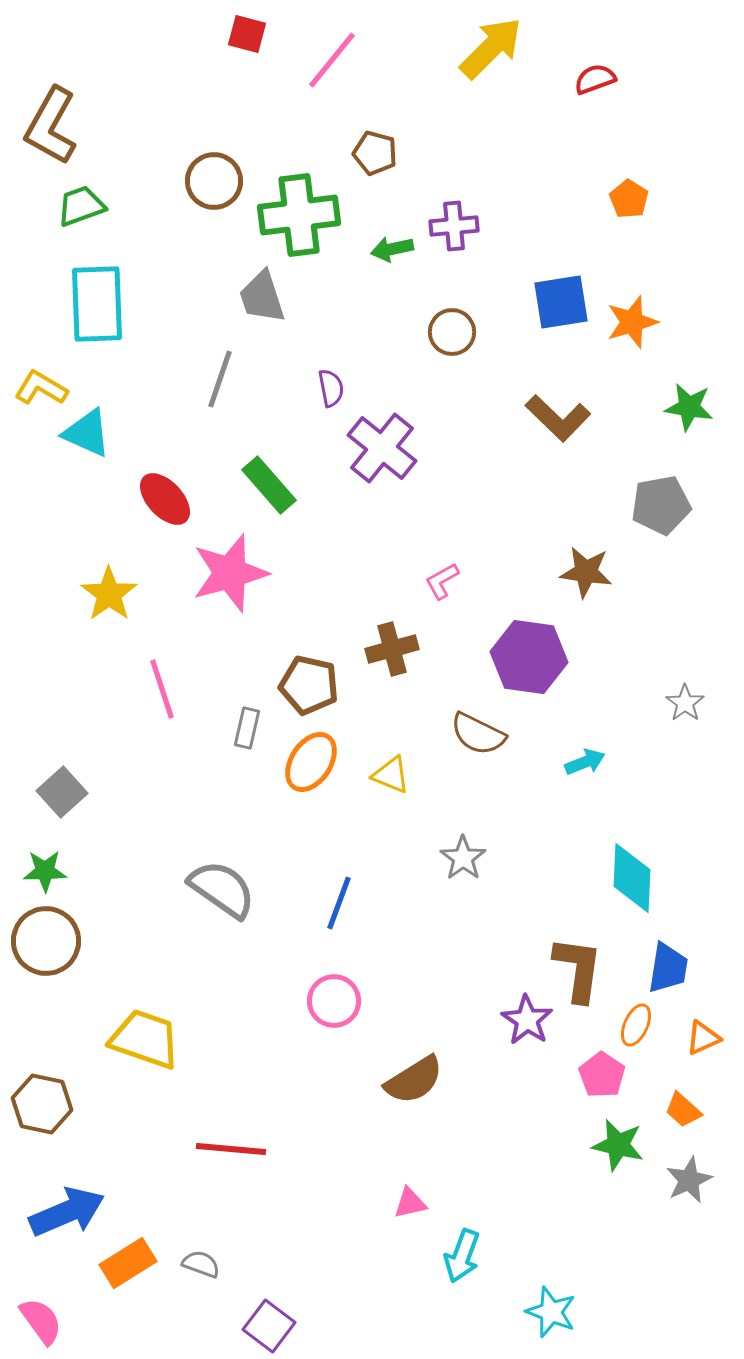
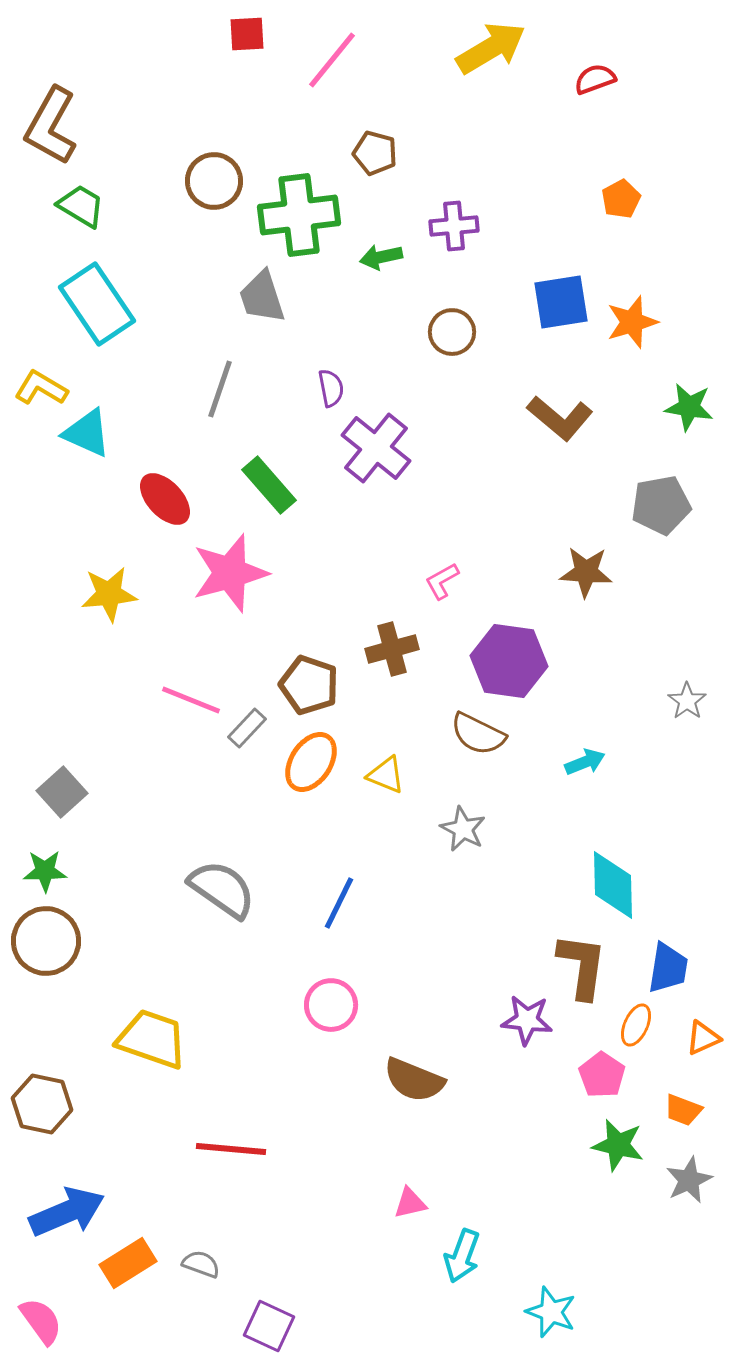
red square at (247, 34): rotated 18 degrees counterclockwise
yellow arrow at (491, 48): rotated 14 degrees clockwise
orange pentagon at (629, 199): moved 8 px left; rotated 12 degrees clockwise
green trapezoid at (81, 206): rotated 51 degrees clockwise
green arrow at (392, 249): moved 11 px left, 8 px down
cyan rectangle at (97, 304): rotated 32 degrees counterclockwise
gray line at (220, 379): moved 10 px down
brown L-shape at (558, 418): moved 2 px right; rotated 4 degrees counterclockwise
purple cross at (382, 448): moved 6 px left
brown star at (586, 572): rotated 4 degrees counterclockwise
yellow star at (109, 594): rotated 30 degrees clockwise
purple hexagon at (529, 657): moved 20 px left, 4 px down
brown pentagon at (309, 685): rotated 6 degrees clockwise
pink line at (162, 689): moved 29 px right, 11 px down; rotated 50 degrees counterclockwise
gray star at (685, 703): moved 2 px right, 2 px up
gray rectangle at (247, 728): rotated 30 degrees clockwise
yellow triangle at (391, 775): moved 5 px left
gray star at (463, 858): moved 29 px up; rotated 9 degrees counterclockwise
cyan diamond at (632, 878): moved 19 px left, 7 px down; rotated 4 degrees counterclockwise
blue line at (339, 903): rotated 6 degrees clockwise
brown L-shape at (578, 969): moved 4 px right, 3 px up
pink circle at (334, 1001): moved 3 px left, 4 px down
purple star at (527, 1020): rotated 27 degrees counterclockwise
yellow trapezoid at (145, 1039): moved 7 px right
brown semicircle at (414, 1080): rotated 54 degrees clockwise
orange trapezoid at (683, 1110): rotated 21 degrees counterclockwise
purple square at (269, 1326): rotated 12 degrees counterclockwise
